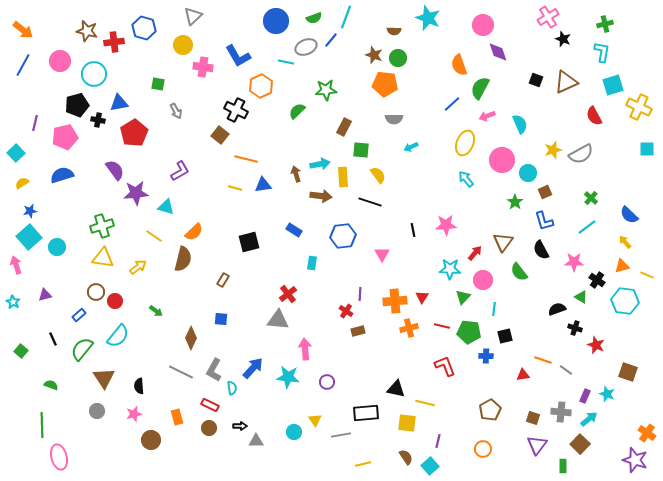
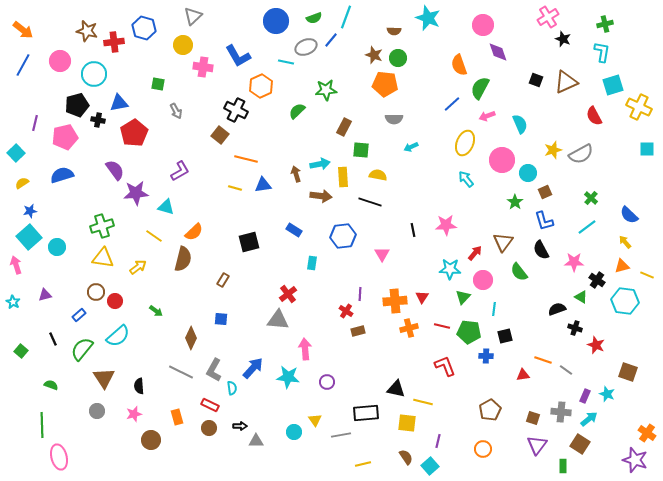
yellow semicircle at (378, 175): rotated 42 degrees counterclockwise
cyan semicircle at (118, 336): rotated 10 degrees clockwise
yellow line at (425, 403): moved 2 px left, 1 px up
brown square at (580, 444): rotated 12 degrees counterclockwise
